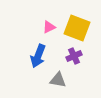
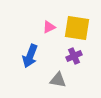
yellow square: rotated 12 degrees counterclockwise
blue arrow: moved 8 px left
